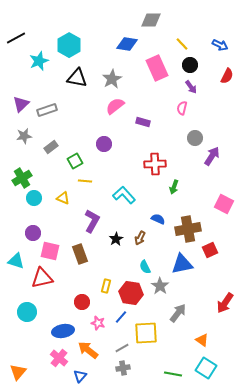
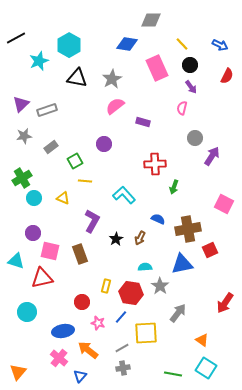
cyan semicircle at (145, 267): rotated 112 degrees clockwise
